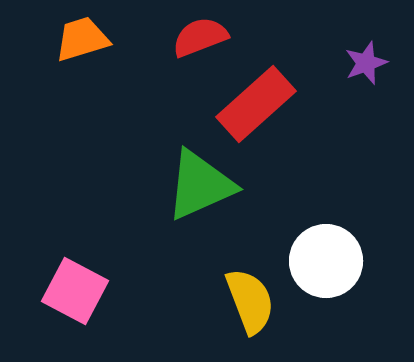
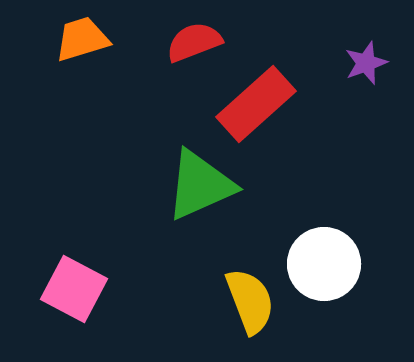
red semicircle: moved 6 px left, 5 px down
white circle: moved 2 px left, 3 px down
pink square: moved 1 px left, 2 px up
